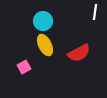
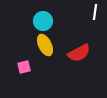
pink square: rotated 16 degrees clockwise
